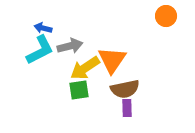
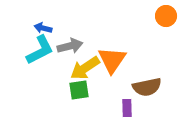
brown semicircle: moved 22 px right, 2 px up
